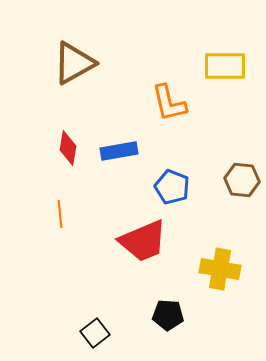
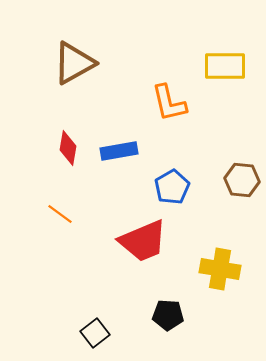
blue pentagon: rotated 20 degrees clockwise
orange line: rotated 48 degrees counterclockwise
